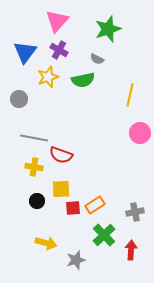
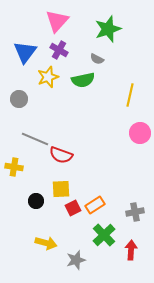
gray line: moved 1 px right, 1 px down; rotated 12 degrees clockwise
yellow cross: moved 20 px left
black circle: moved 1 px left
red square: rotated 21 degrees counterclockwise
